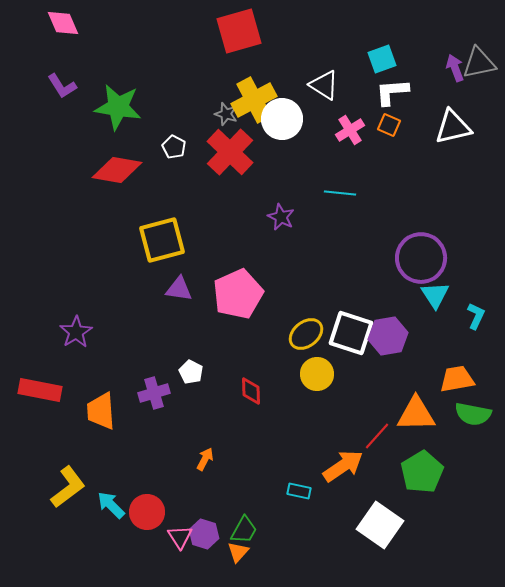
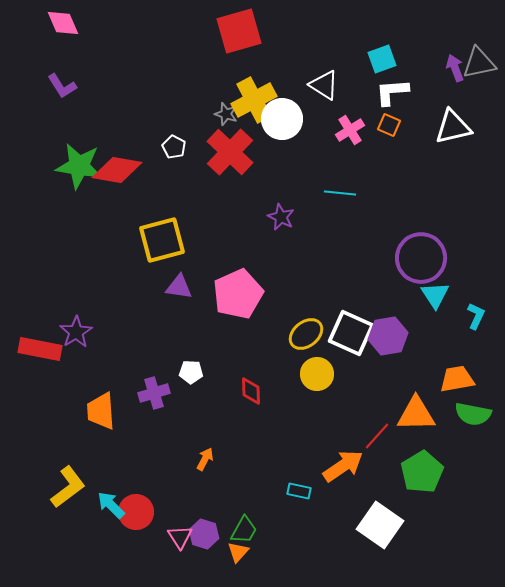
green star at (118, 107): moved 39 px left, 59 px down
purple triangle at (179, 289): moved 2 px up
white square at (351, 333): rotated 6 degrees clockwise
white pentagon at (191, 372): rotated 25 degrees counterclockwise
red rectangle at (40, 390): moved 41 px up
red circle at (147, 512): moved 11 px left
